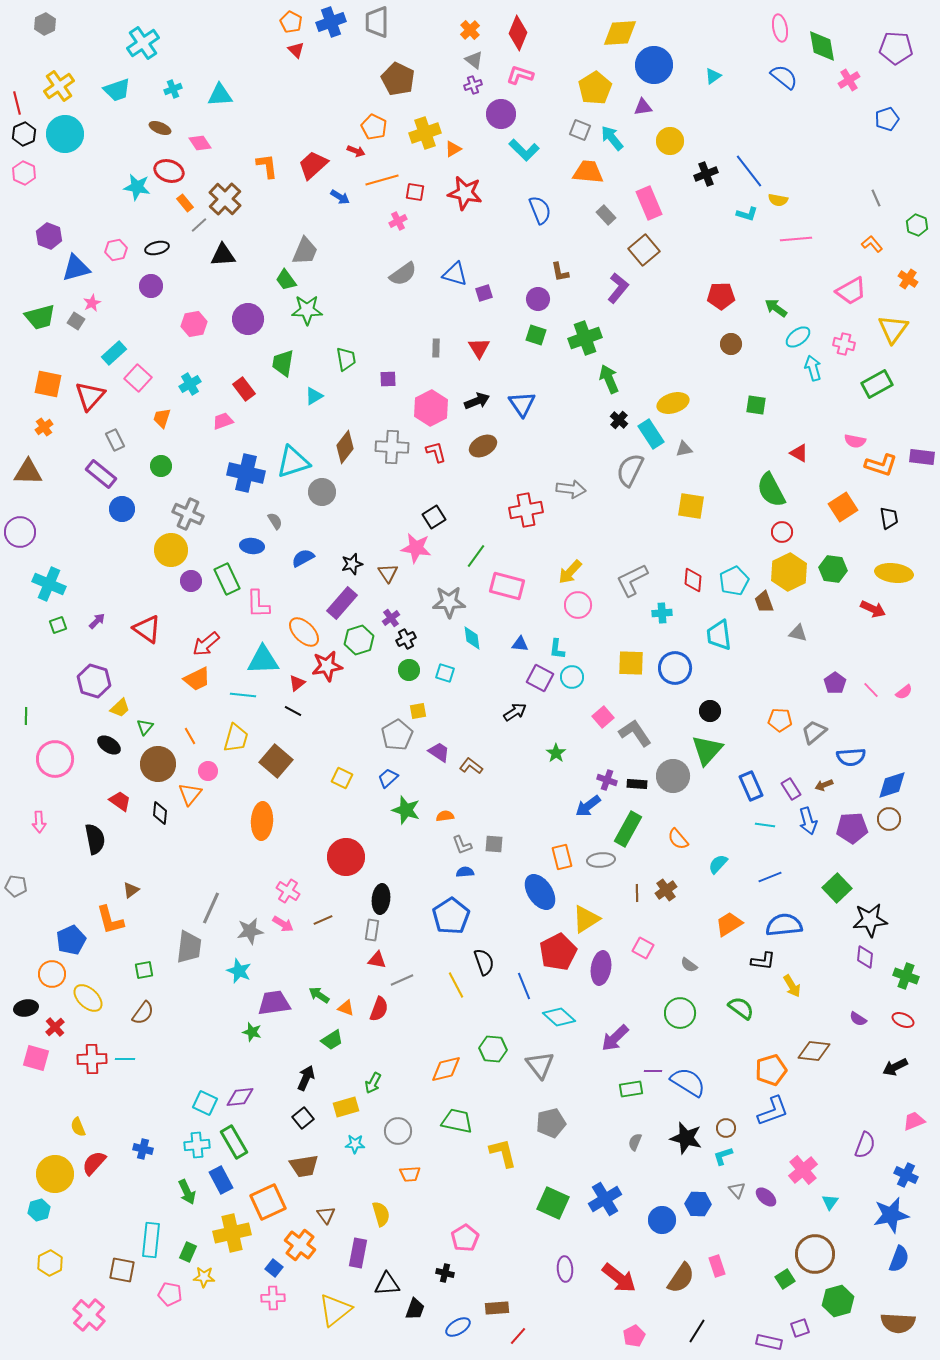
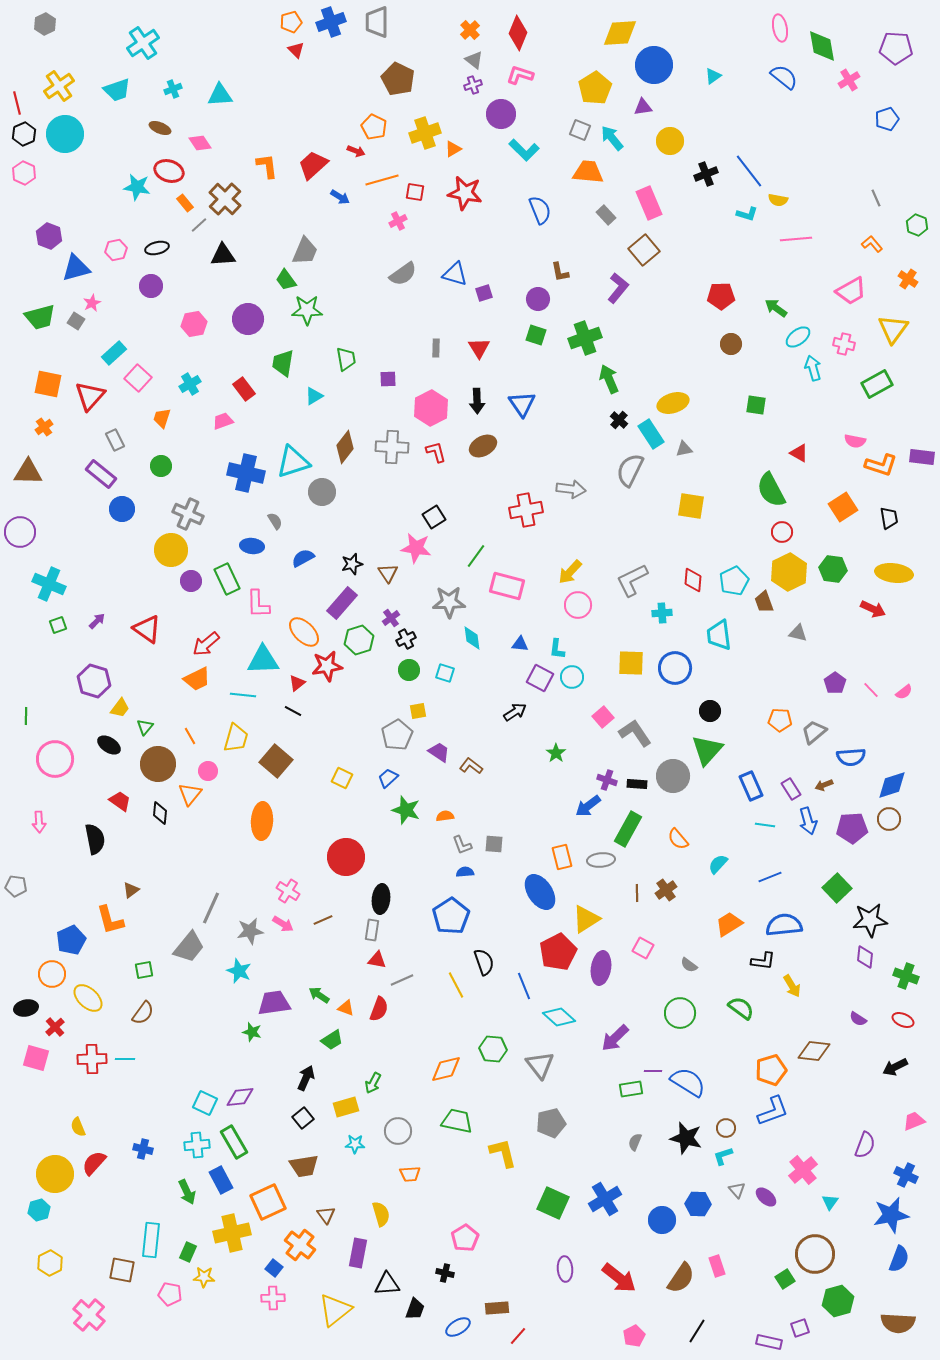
orange pentagon at (291, 22): rotated 30 degrees clockwise
black arrow at (477, 401): rotated 110 degrees clockwise
yellow trapezoid at (120, 708): rotated 10 degrees counterclockwise
gray trapezoid at (189, 947): rotated 32 degrees clockwise
